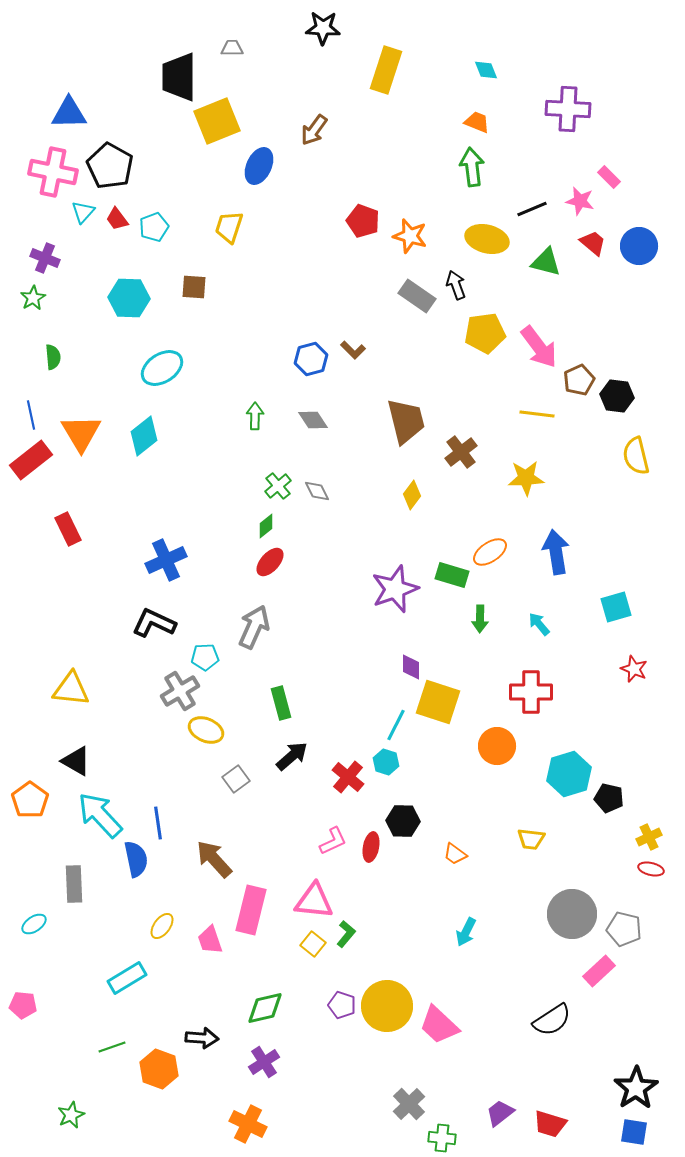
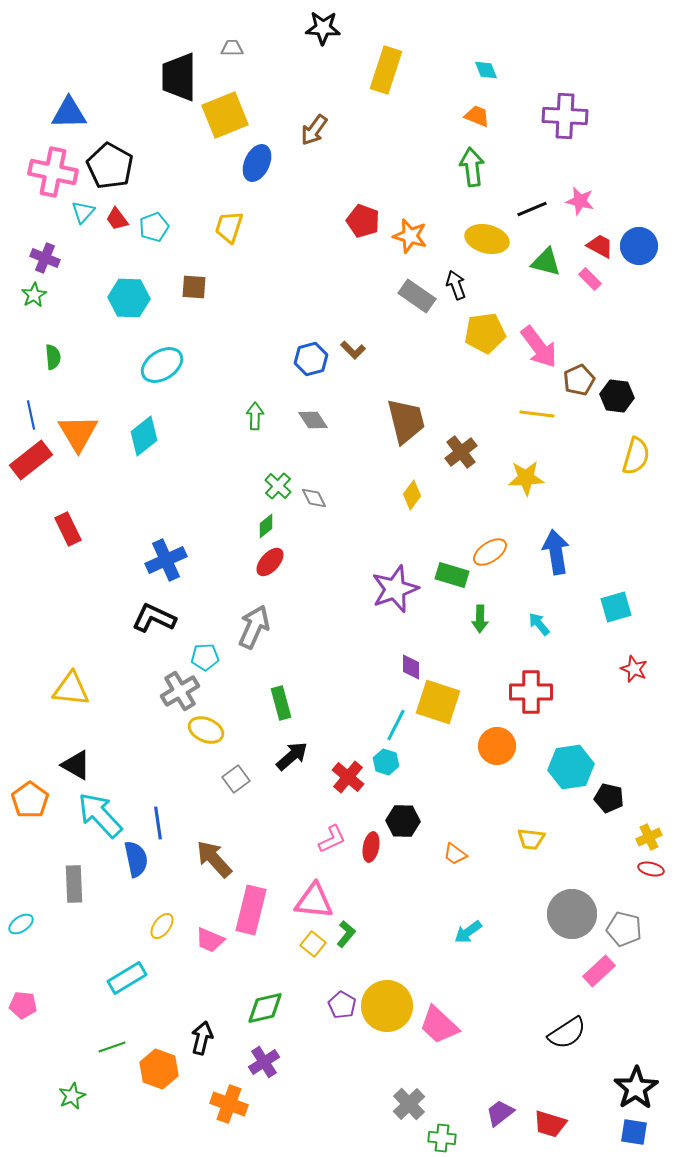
purple cross at (568, 109): moved 3 px left, 7 px down
yellow square at (217, 121): moved 8 px right, 6 px up
orange trapezoid at (477, 122): moved 6 px up
blue ellipse at (259, 166): moved 2 px left, 3 px up
pink rectangle at (609, 177): moved 19 px left, 102 px down
red trapezoid at (593, 243): moved 7 px right, 3 px down; rotated 12 degrees counterclockwise
green star at (33, 298): moved 1 px right, 3 px up
cyan ellipse at (162, 368): moved 3 px up
orange triangle at (81, 433): moved 3 px left
yellow semicircle at (636, 456): rotated 150 degrees counterclockwise
green cross at (278, 486): rotated 8 degrees counterclockwise
gray diamond at (317, 491): moved 3 px left, 7 px down
black L-shape at (154, 623): moved 5 px up
black triangle at (76, 761): moved 4 px down
cyan hexagon at (569, 774): moved 2 px right, 7 px up; rotated 9 degrees clockwise
pink L-shape at (333, 841): moved 1 px left, 2 px up
cyan ellipse at (34, 924): moved 13 px left
cyan arrow at (466, 932): moved 2 px right; rotated 28 degrees clockwise
pink trapezoid at (210, 940): rotated 48 degrees counterclockwise
purple pentagon at (342, 1005): rotated 12 degrees clockwise
black semicircle at (552, 1020): moved 15 px right, 13 px down
black arrow at (202, 1038): rotated 80 degrees counterclockwise
green star at (71, 1115): moved 1 px right, 19 px up
orange cross at (248, 1124): moved 19 px left, 20 px up; rotated 6 degrees counterclockwise
